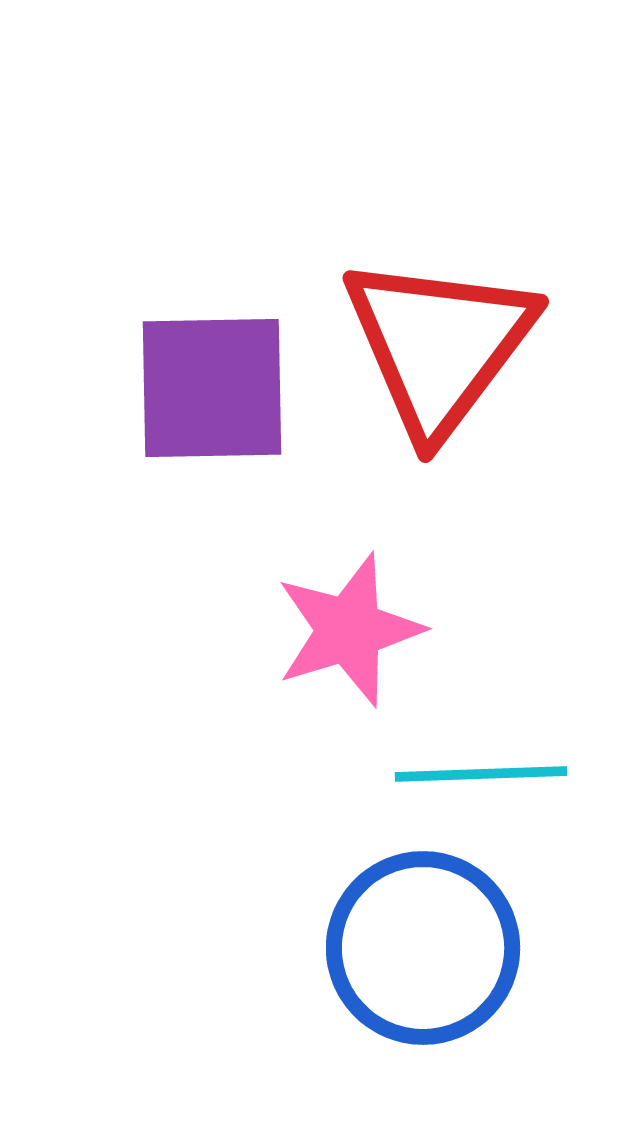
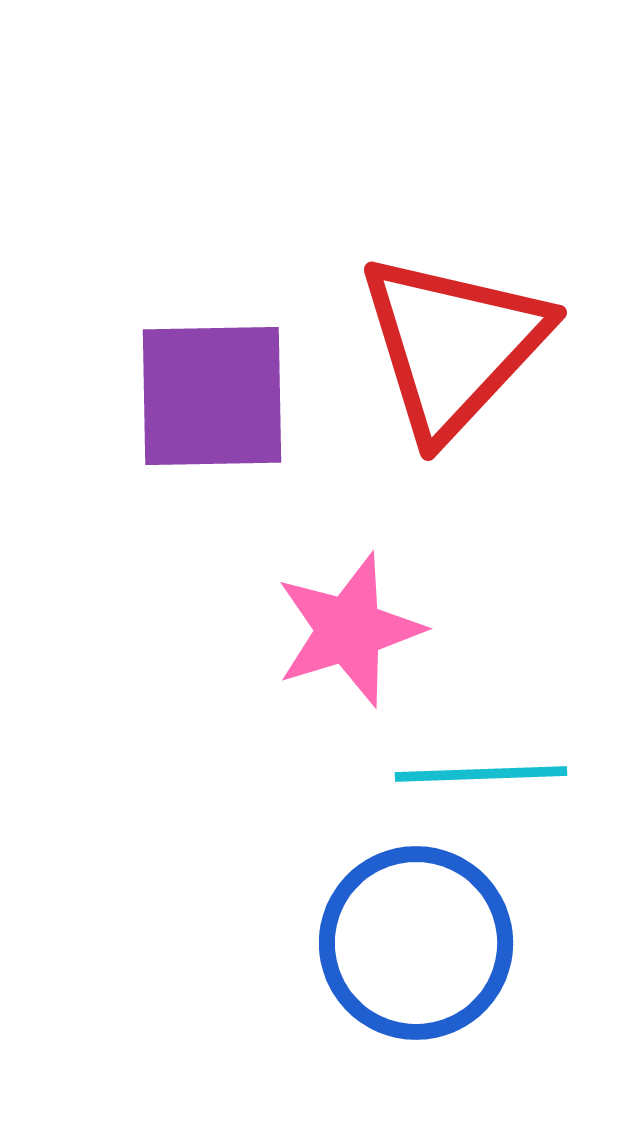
red triangle: moved 14 px right; rotated 6 degrees clockwise
purple square: moved 8 px down
blue circle: moved 7 px left, 5 px up
